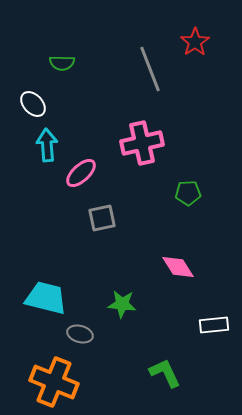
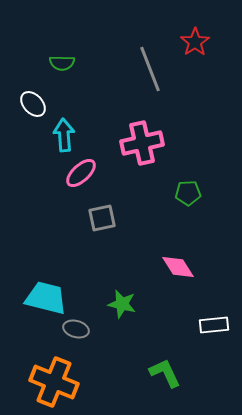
cyan arrow: moved 17 px right, 10 px up
green star: rotated 8 degrees clockwise
gray ellipse: moved 4 px left, 5 px up
